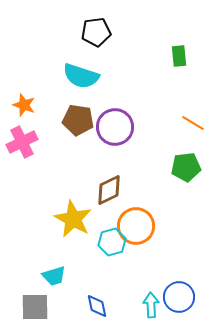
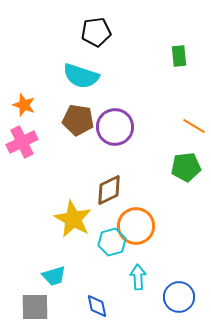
orange line: moved 1 px right, 3 px down
cyan arrow: moved 13 px left, 28 px up
